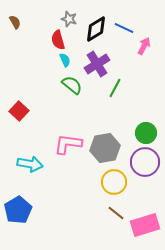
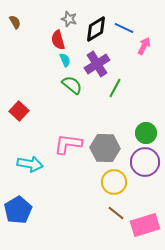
gray hexagon: rotated 12 degrees clockwise
